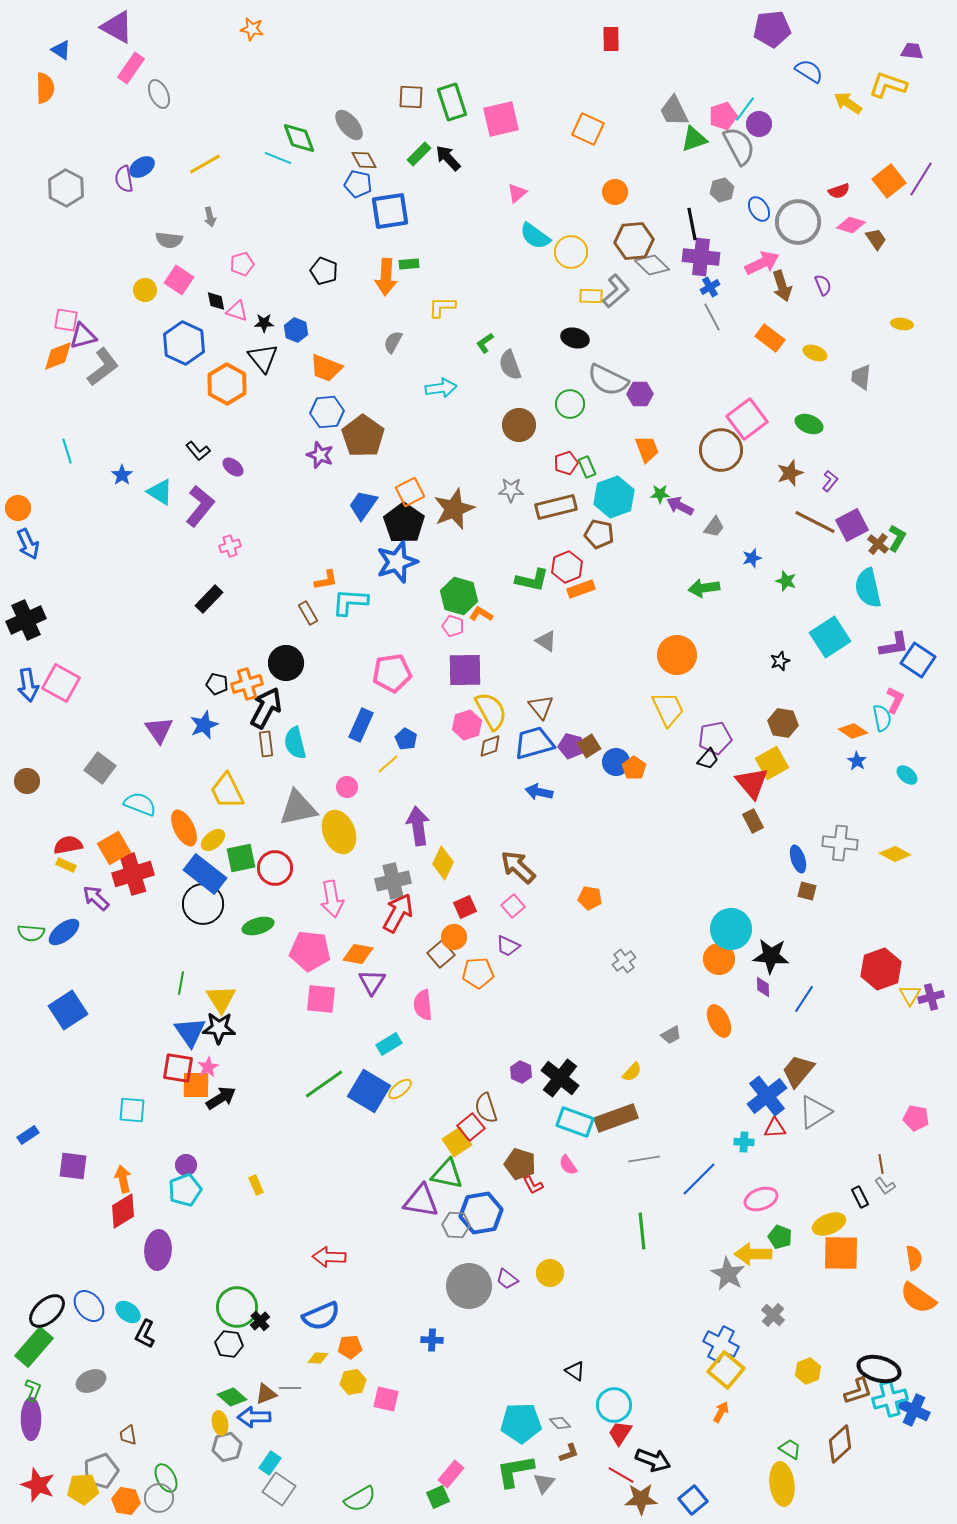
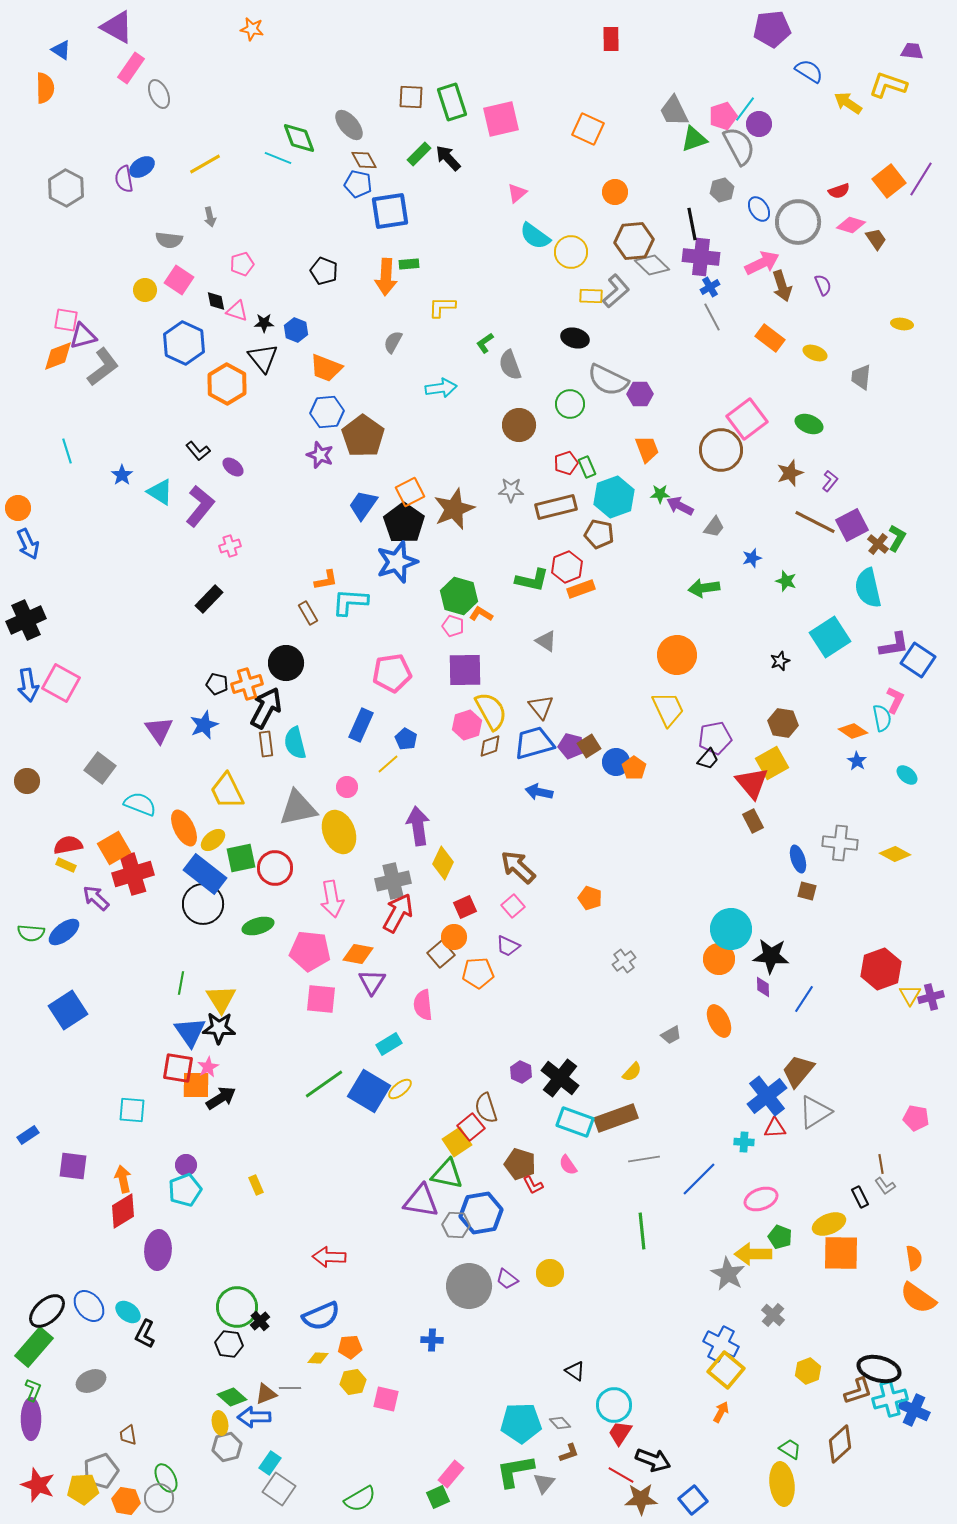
orange pentagon at (590, 898): rotated 10 degrees clockwise
